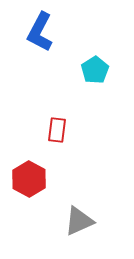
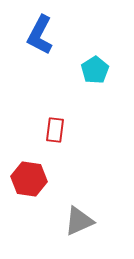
blue L-shape: moved 3 px down
red rectangle: moved 2 px left
red hexagon: rotated 20 degrees counterclockwise
